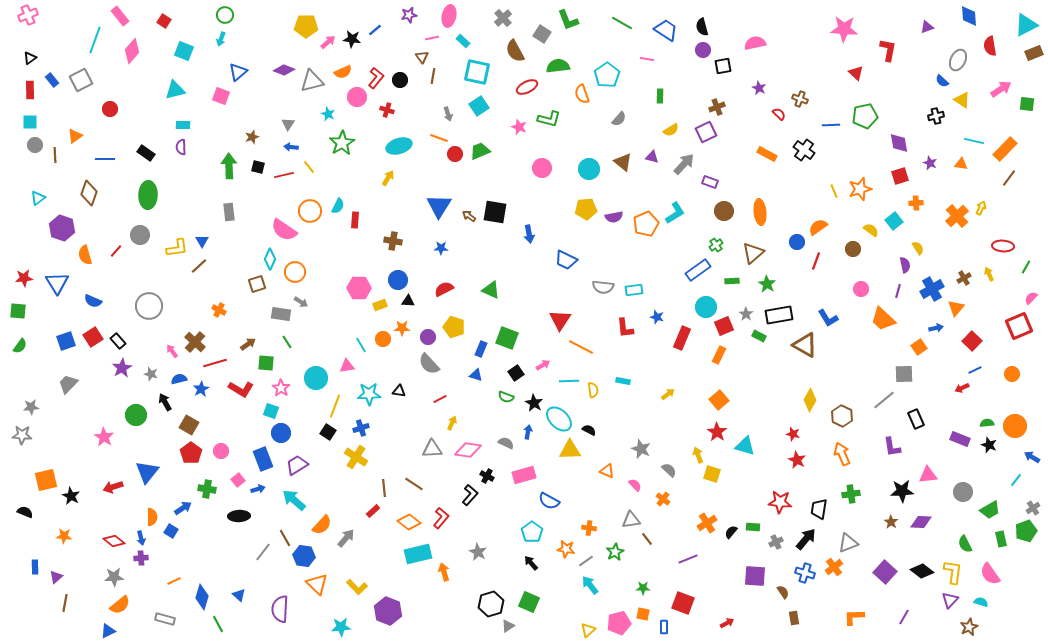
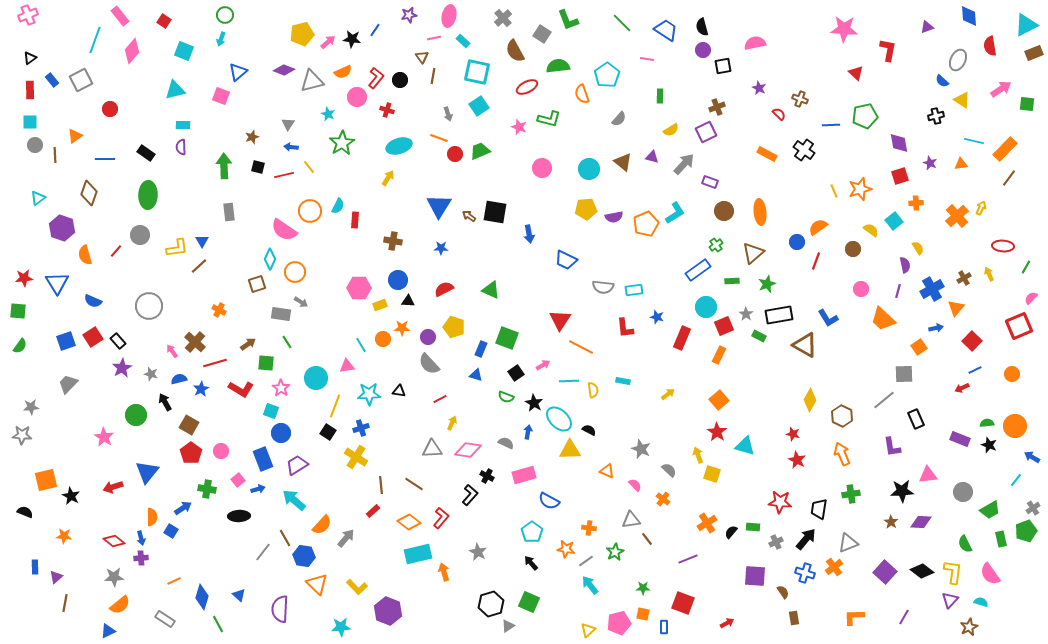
green line at (622, 23): rotated 15 degrees clockwise
yellow pentagon at (306, 26): moved 4 px left, 8 px down; rotated 15 degrees counterclockwise
blue line at (375, 30): rotated 16 degrees counterclockwise
pink line at (432, 38): moved 2 px right
orange triangle at (961, 164): rotated 16 degrees counterclockwise
green arrow at (229, 166): moved 5 px left
green star at (767, 284): rotated 18 degrees clockwise
brown line at (384, 488): moved 3 px left, 3 px up
gray rectangle at (165, 619): rotated 18 degrees clockwise
